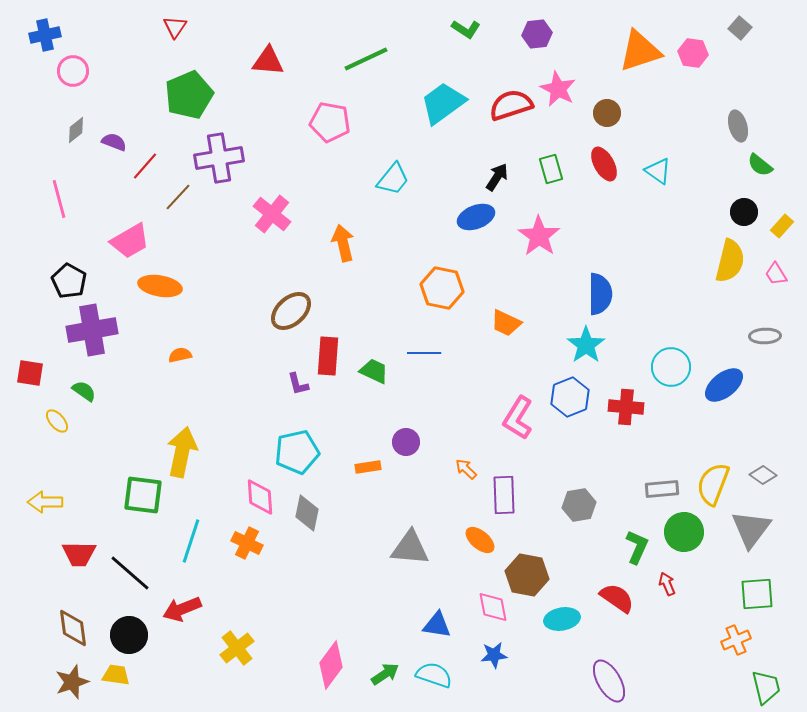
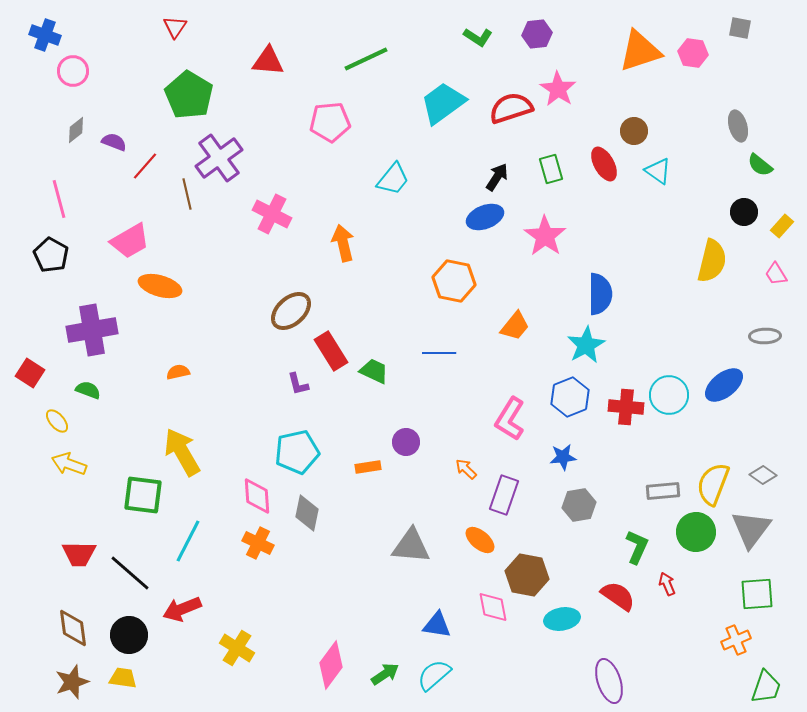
gray square at (740, 28): rotated 30 degrees counterclockwise
green L-shape at (466, 29): moved 12 px right, 8 px down
blue cross at (45, 35): rotated 32 degrees clockwise
pink star at (558, 89): rotated 6 degrees clockwise
green pentagon at (189, 95): rotated 18 degrees counterclockwise
red semicircle at (511, 105): moved 3 px down
brown circle at (607, 113): moved 27 px right, 18 px down
pink pentagon at (330, 122): rotated 15 degrees counterclockwise
purple cross at (219, 158): rotated 27 degrees counterclockwise
brown line at (178, 197): moved 9 px right, 3 px up; rotated 56 degrees counterclockwise
pink cross at (272, 214): rotated 12 degrees counterclockwise
blue ellipse at (476, 217): moved 9 px right
pink star at (539, 236): moved 6 px right
yellow semicircle at (730, 261): moved 18 px left
black pentagon at (69, 281): moved 18 px left, 26 px up
orange ellipse at (160, 286): rotated 6 degrees clockwise
orange hexagon at (442, 288): moved 12 px right, 7 px up
orange trapezoid at (506, 323): moved 9 px right, 3 px down; rotated 76 degrees counterclockwise
cyan star at (586, 345): rotated 6 degrees clockwise
blue line at (424, 353): moved 15 px right
orange semicircle at (180, 355): moved 2 px left, 17 px down
red rectangle at (328, 356): moved 3 px right, 5 px up; rotated 36 degrees counterclockwise
cyan circle at (671, 367): moved 2 px left, 28 px down
red square at (30, 373): rotated 24 degrees clockwise
green semicircle at (84, 391): moved 4 px right, 1 px up; rotated 15 degrees counterclockwise
pink L-shape at (518, 418): moved 8 px left, 1 px down
yellow arrow at (182, 452): rotated 42 degrees counterclockwise
gray rectangle at (662, 489): moved 1 px right, 2 px down
purple rectangle at (504, 495): rotated 21 degrees clockwise
pink diamond at (260, 497): moved 3 px left, 1 px up
yellow arrow at (45, 502): moved 24 px right, 38 px up; rotated 20 degrees clockwise
green circle at (684, 532): moved 12 px right
cyan line at (191, 541): moved 3 px left; rotated 9 degrees clockwise
orange cross at (247, 543): moved 11 px right
gray triangle at (410, 548): moved 1 px right, 2 px up
red semicircle at (617, 598): moved 1 px right, 2 px up
yellow cross at (237, 648): rotated 20 degrees counterclockwise
blue star at (494, 655): moved 69 px right, 198 px up
yellow trapezoid at (116, 675): moved 7 px right, 3 px down
cyan semicircle at (434, 675): rotated 60 degrees counterclockwise
purple ellipse at (609, 681): rotated 12 degrees clockwise
green trapezoid at (766, 687): rotated 33 degrees clockwise
